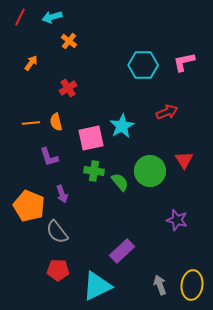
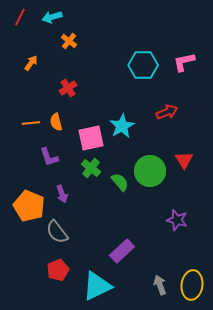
green cross: moved 3 px left, 3 px up; rotated 30 degrees clockwise
red pentagon: rotated 25 degrees counterclockwise
